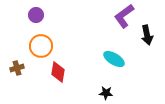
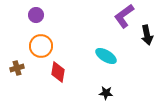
cyan ellipse: moved 8 px left, 3 px up
